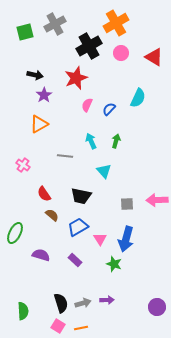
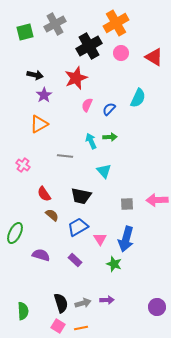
green arrow: moved 6 px left, 4 px up; rotated 72 degrees clockwise
